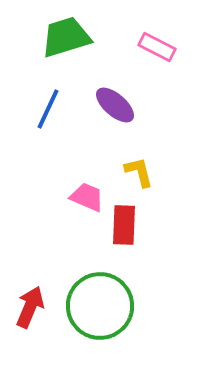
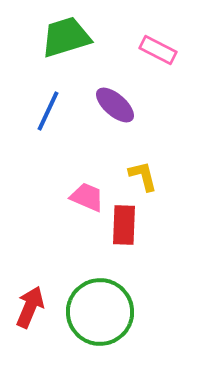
pink rectangle: moved 1 px right, 3 px down
blue line: moved 2 px down
yellow L-shape: moved 4 px right, 4 px down
green circle: moved 6 px down
